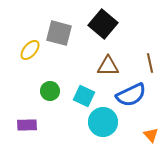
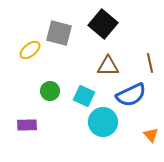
yellow ellipse: rotated 10 degrees clockwise
